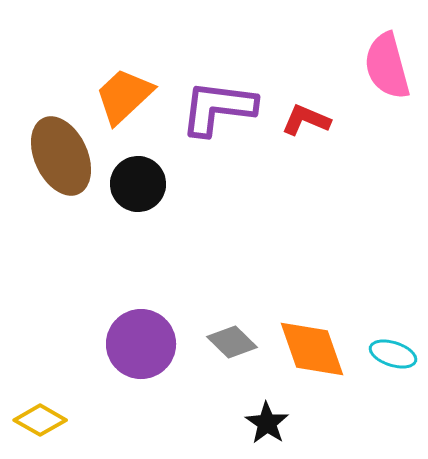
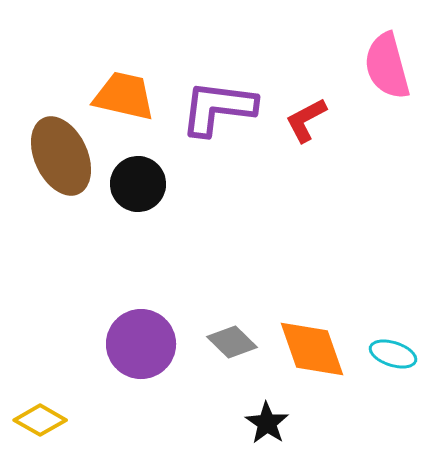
orange trapezoid: rotated 56 degrees clockwise
red L-shape: rotated 51 degrees counterclockwise
